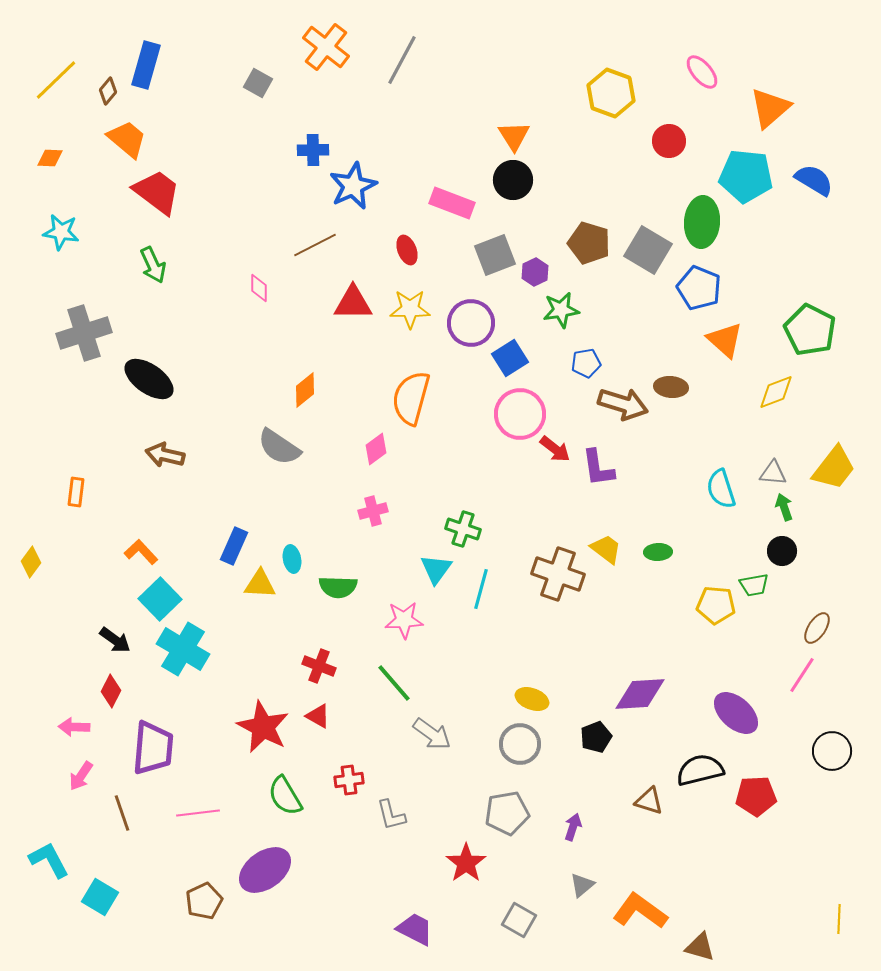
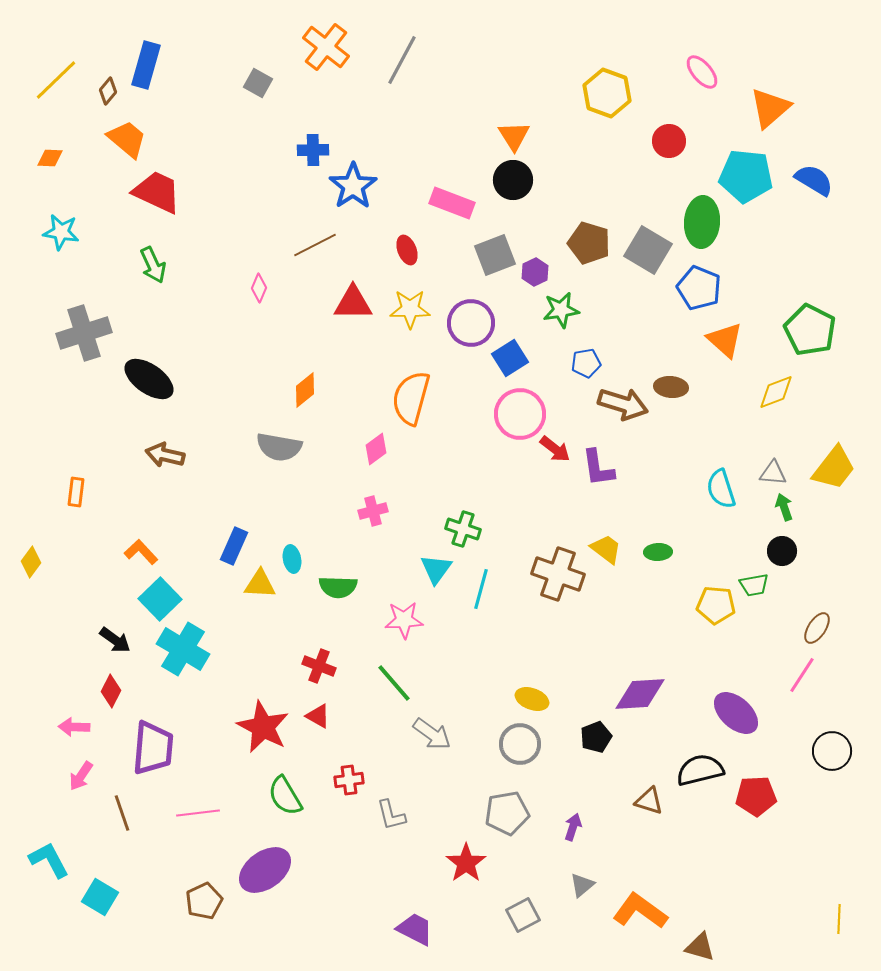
yellow hexagon at (611, 93): moved 4 px left
blue star at (353, 186): rotated 9 degrees counterclockwise
red trapezoid at (157, 192): rotated 12 degrees counterclockwise
pink diamond at (259, 288): rotated 24 degrees clockwise
gray semicircle at (279, 447): rotated 24 degrees counterclockwise
gray square at (519, 920): moved 4 px right, 5 px up; rotated 32 degrees clockwise
